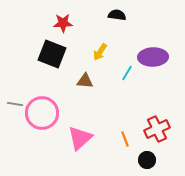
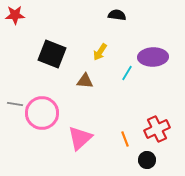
red star: moved 48 px left, 8 px up
